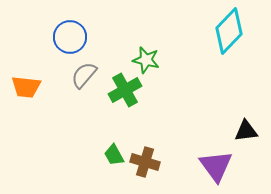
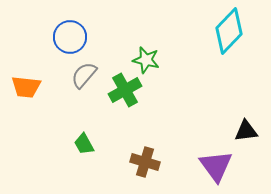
green trapezoid: moved 30 px left, 11 px up
